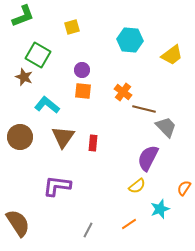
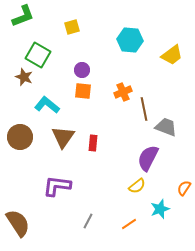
orange cross: rotated 30 degrees clockwise
brown line: rotated 65 degrees clockwise
gray trapezoid: rotated 25 degrees counterclockwise
gray line: moved 9 px up
